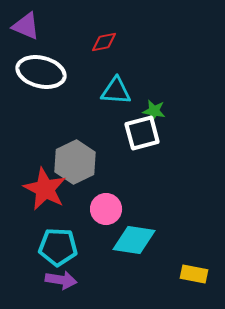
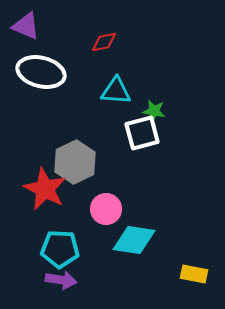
cyan pentagon: moved 2 px right, 2 px down
